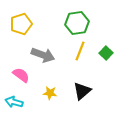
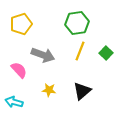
pink semicircle: moved 2 px left, 5 px up; rotated 12 degrees clockwise
yellow star: moved 1 px left, 3 px up
